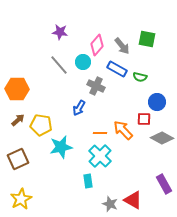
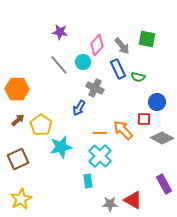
blue rectangle: moved 1 px right; rotated 36 degrees clockwise
green semicircle: moved 2 px left
gray cross: moved 1 px left, 2 px down
yellow pentagon: rotated 25 degrees clockwise
gray star: rotated 21 degrees counterclockwise
